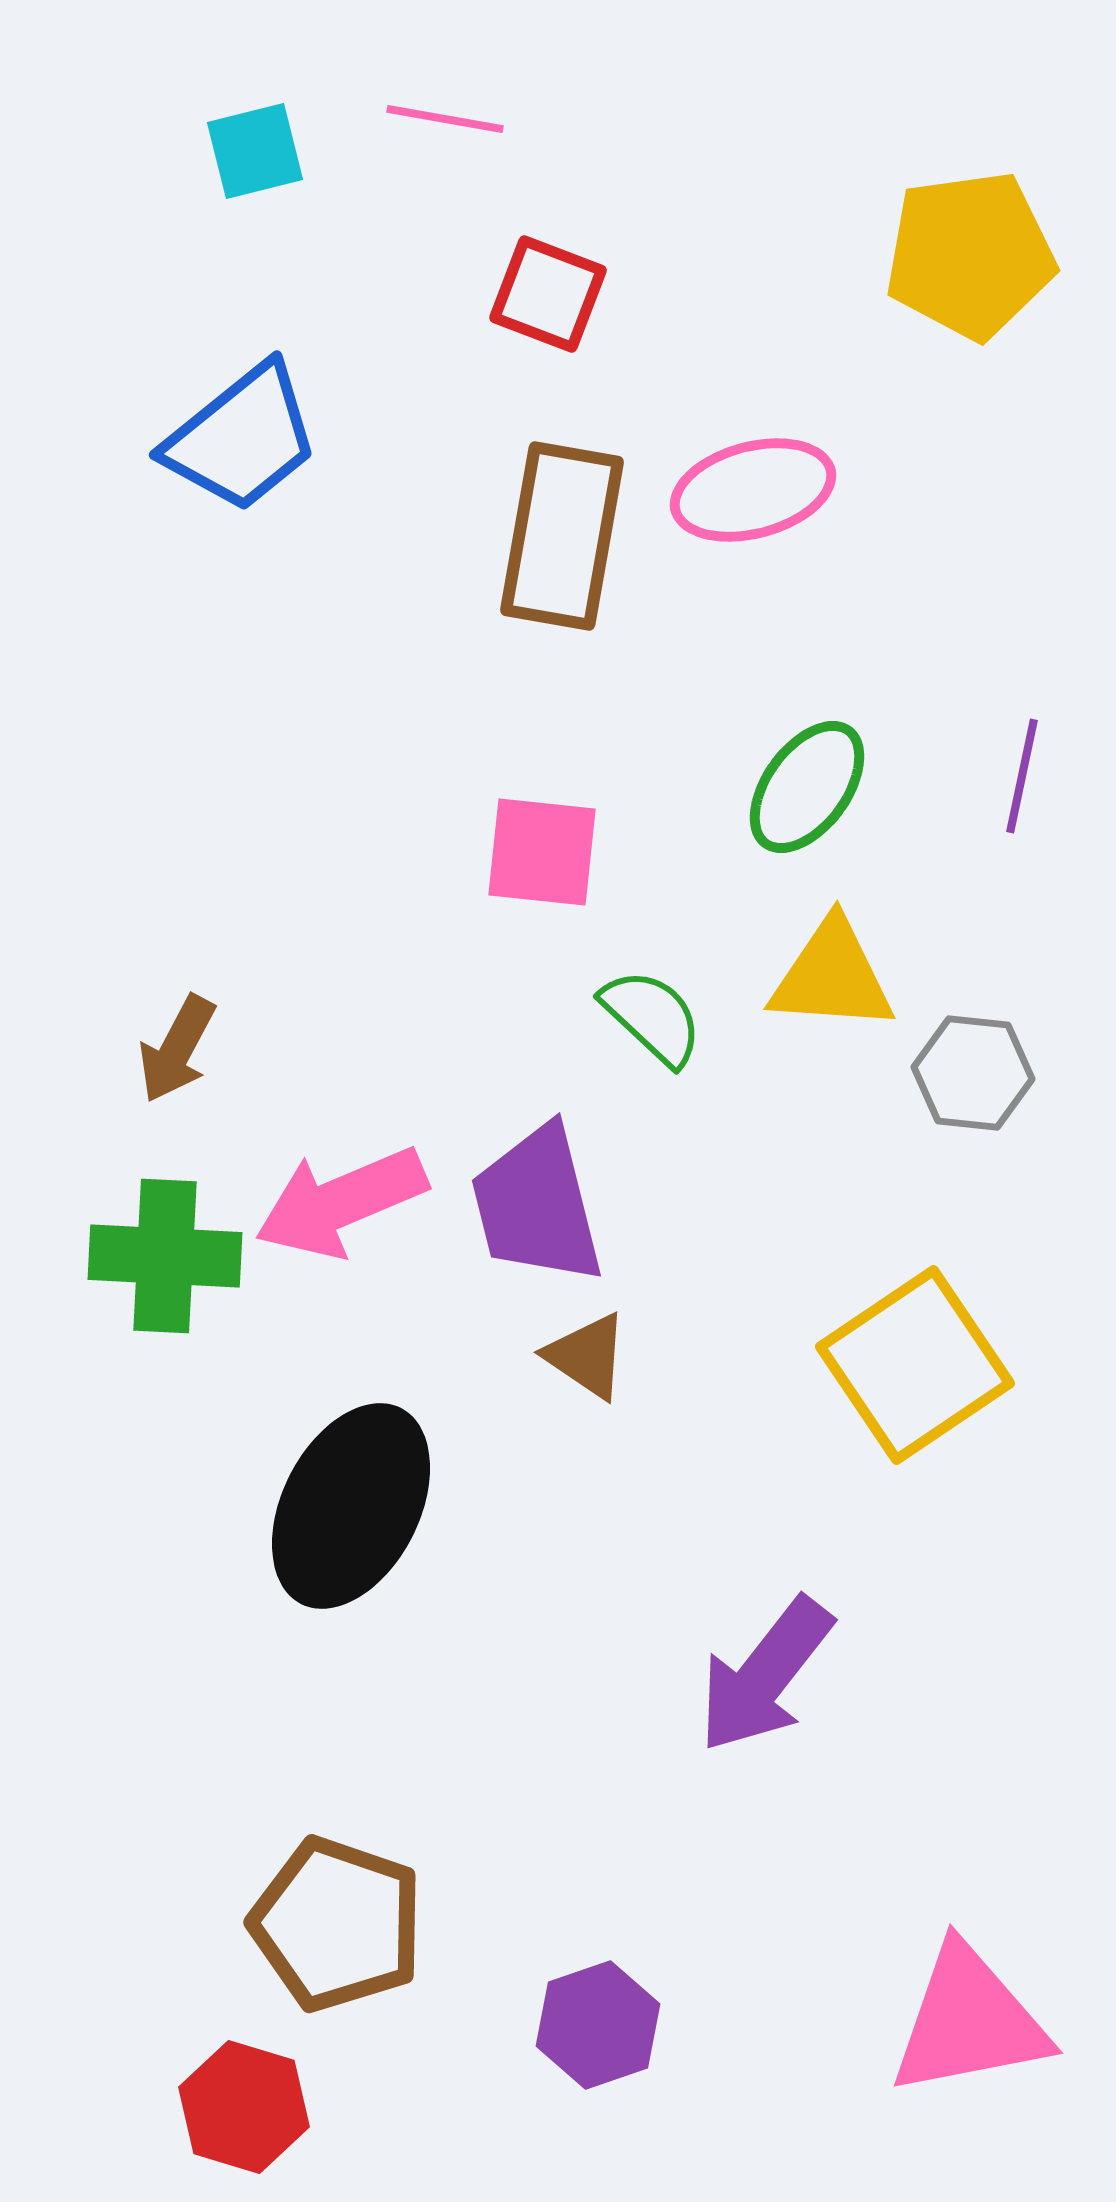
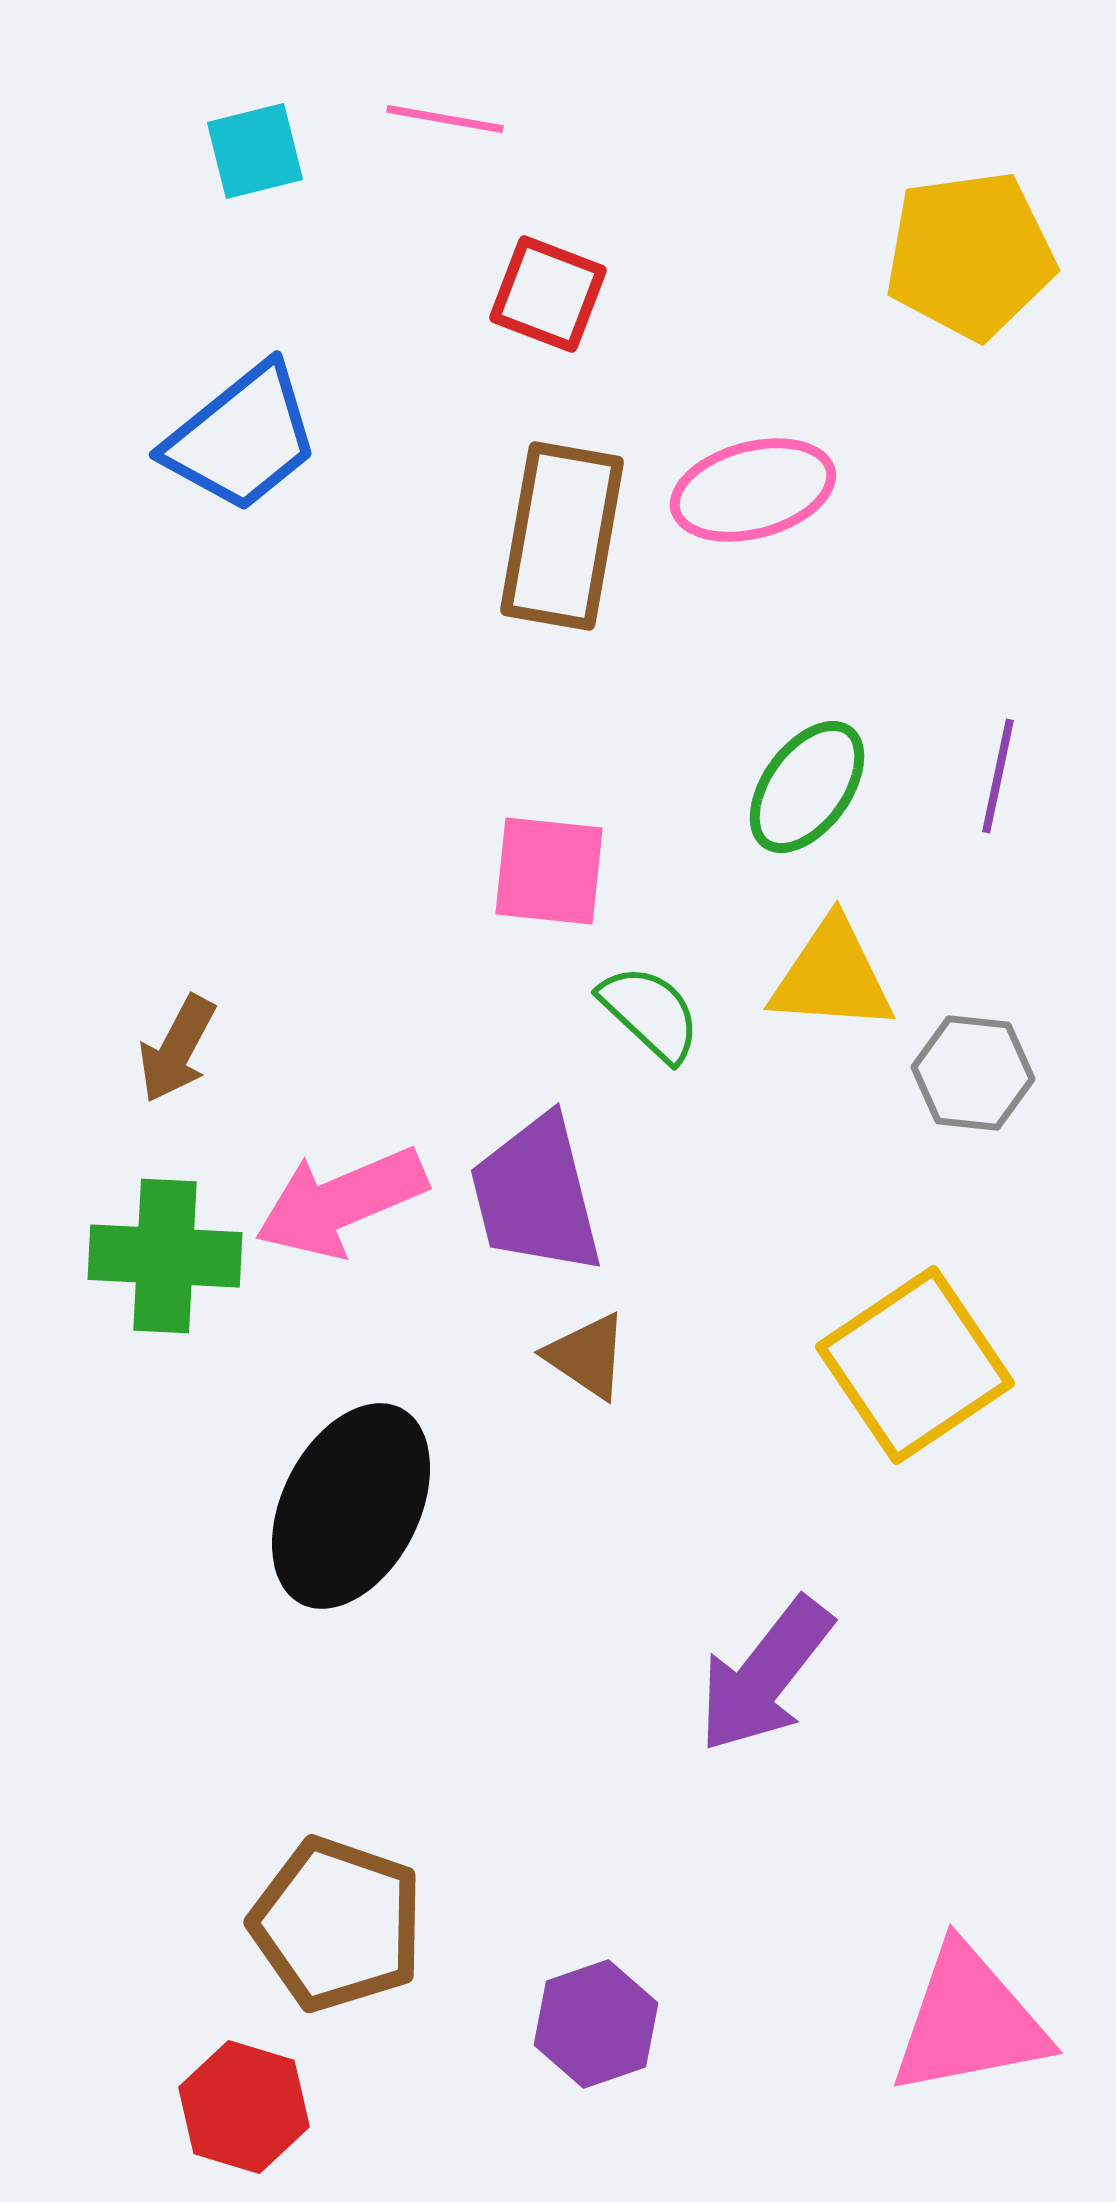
purple line: moved 24 px left
pink square: moved 7 px right, 19 px down
green semicircle: moved 2 px left, 4 px up
purple trapezoid: moved 1 px left, 10 px up
purple hexagon: moved 2 px left, 1 px up
